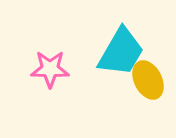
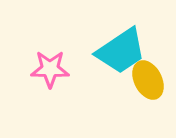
cyan trapezoid: moved 1 px up; rotated 26 degrees clockwise
